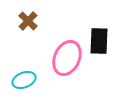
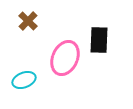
black rectangle: moved 1 px up
pink ellipse: moved 2 px left
